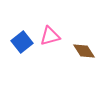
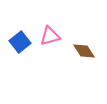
blue square: moved 2 px left
